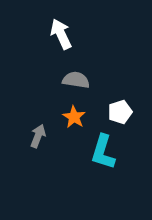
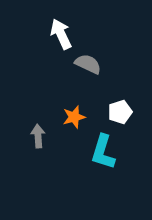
gray semicircle: moved 12 px right, 16 px up; rotated 16 degrees clockwise
orange star: rotated 25 degrees clockwise
gray arrow: rotated 25 degrees counterclockwise
